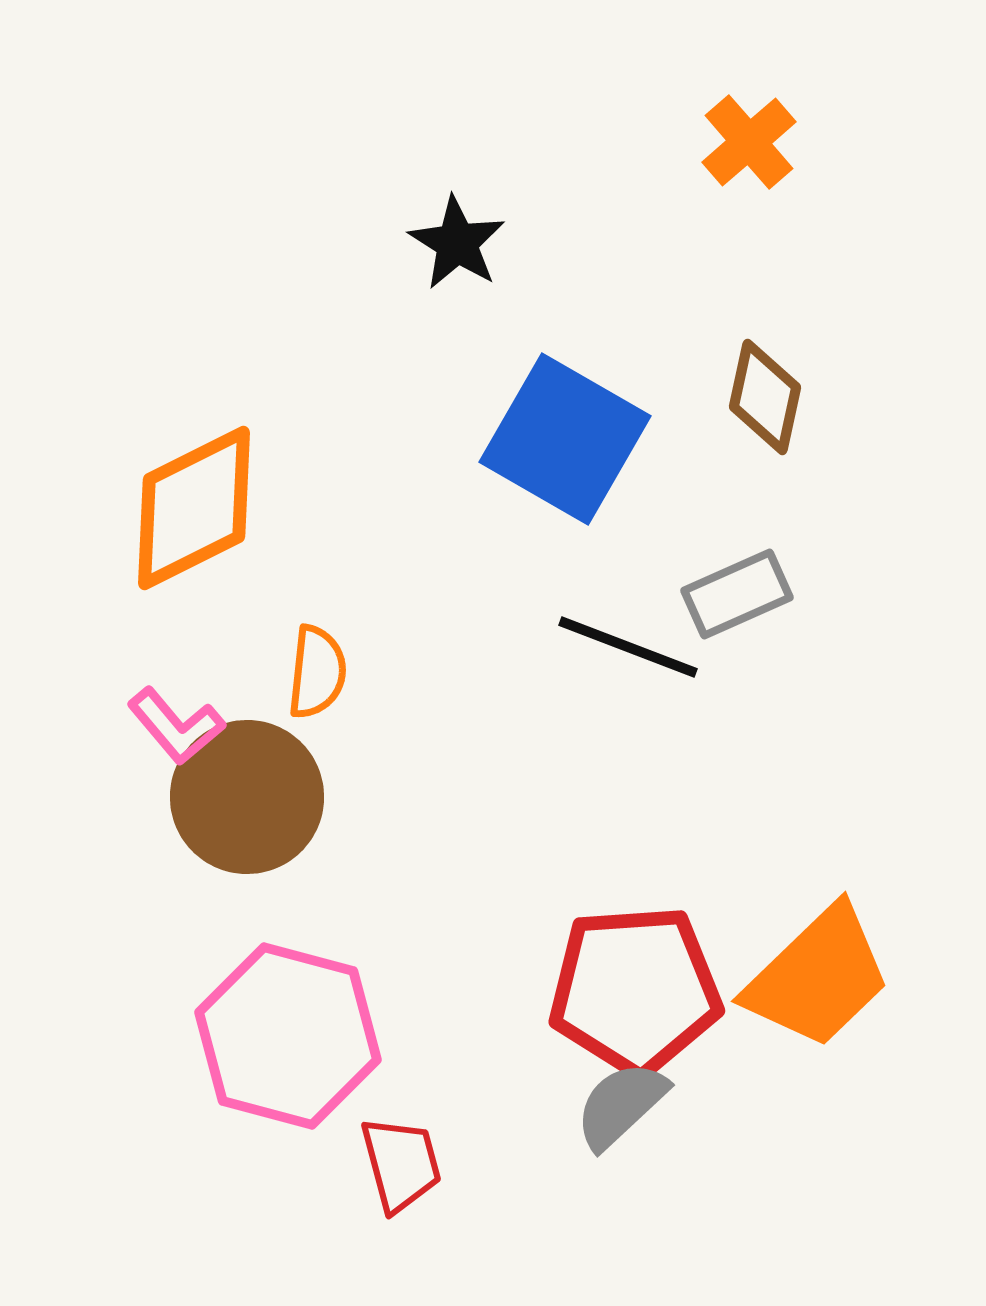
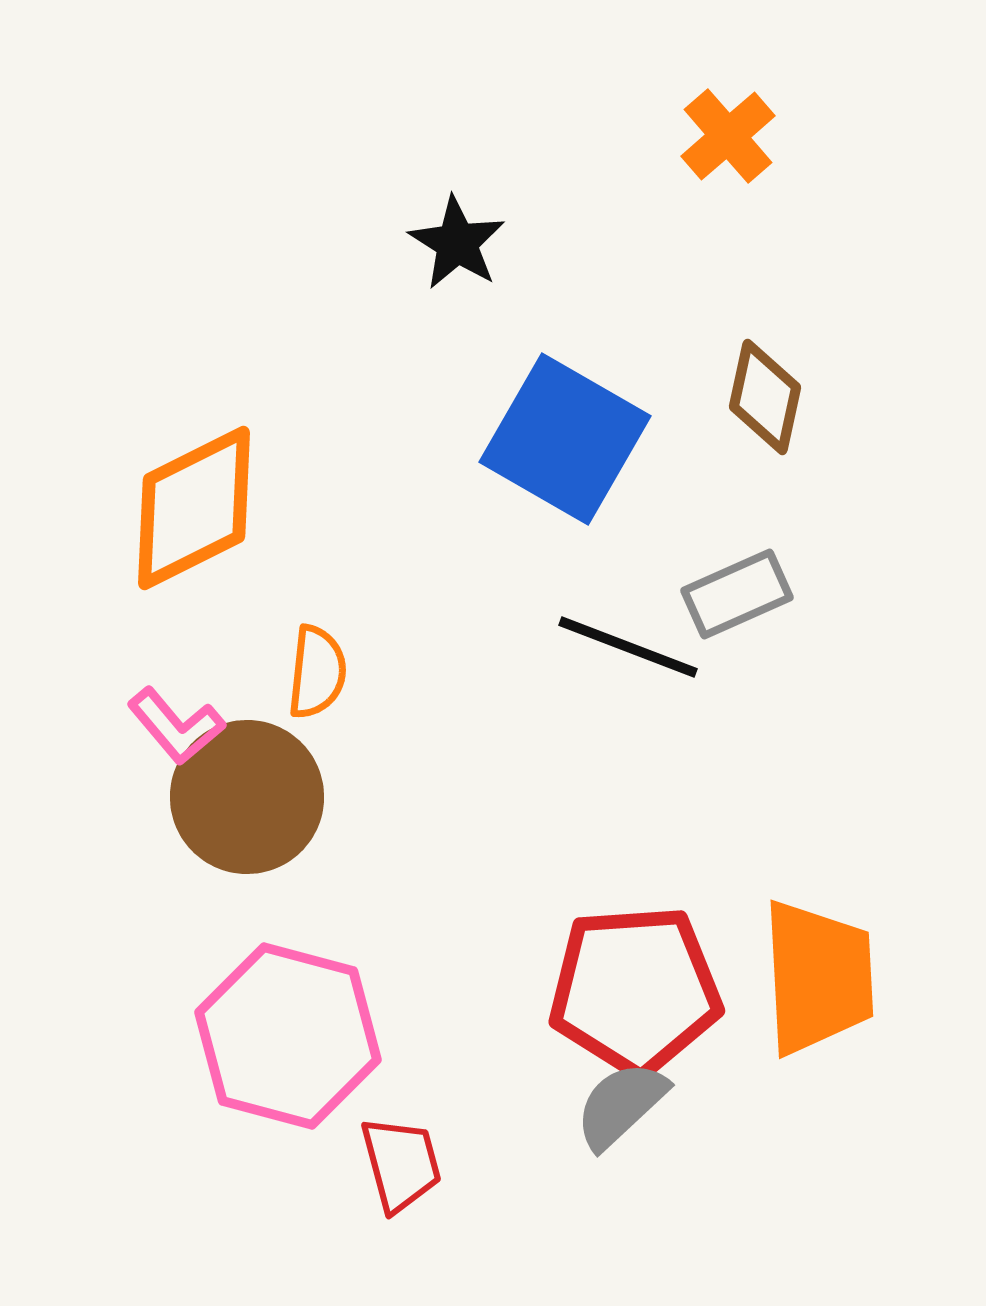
orange cross: moved 21 px left, 6 px up
orange trapezoid: rotated 49 degrees counterclockwise
